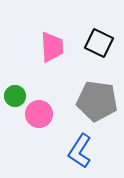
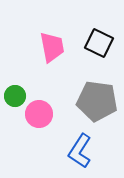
pink trapezoid: rotated 8 degrees counterclockwise
